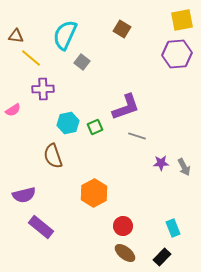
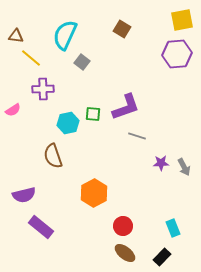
green square: moved 2 px left, 13 px up; rotated 28 degrees clockwise
